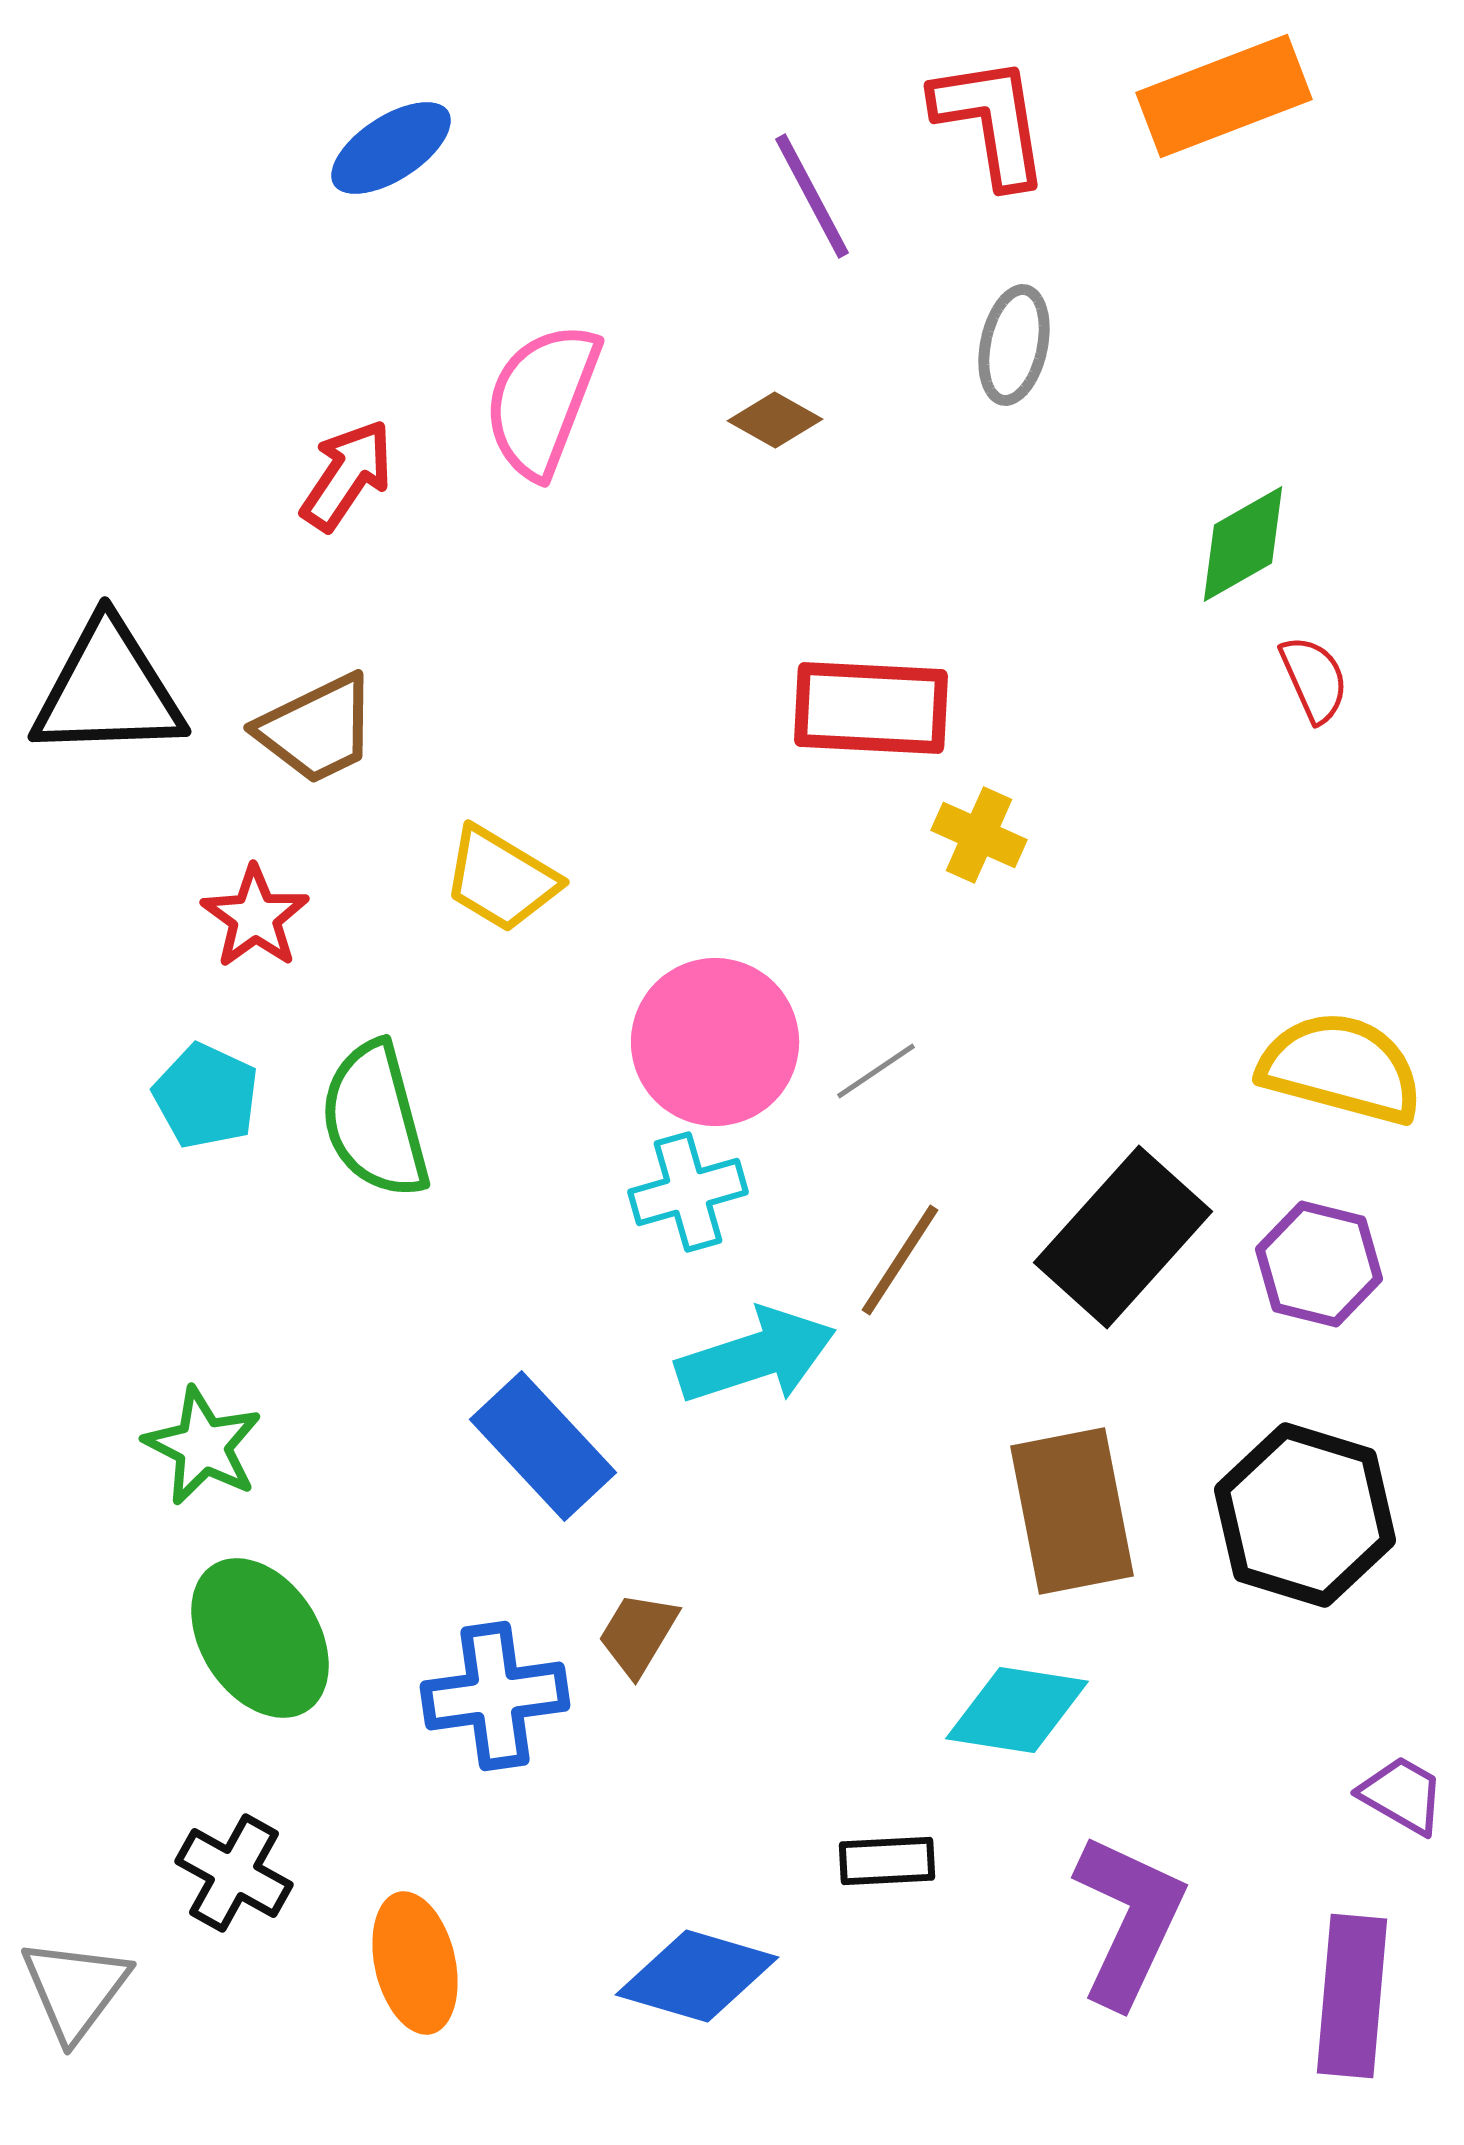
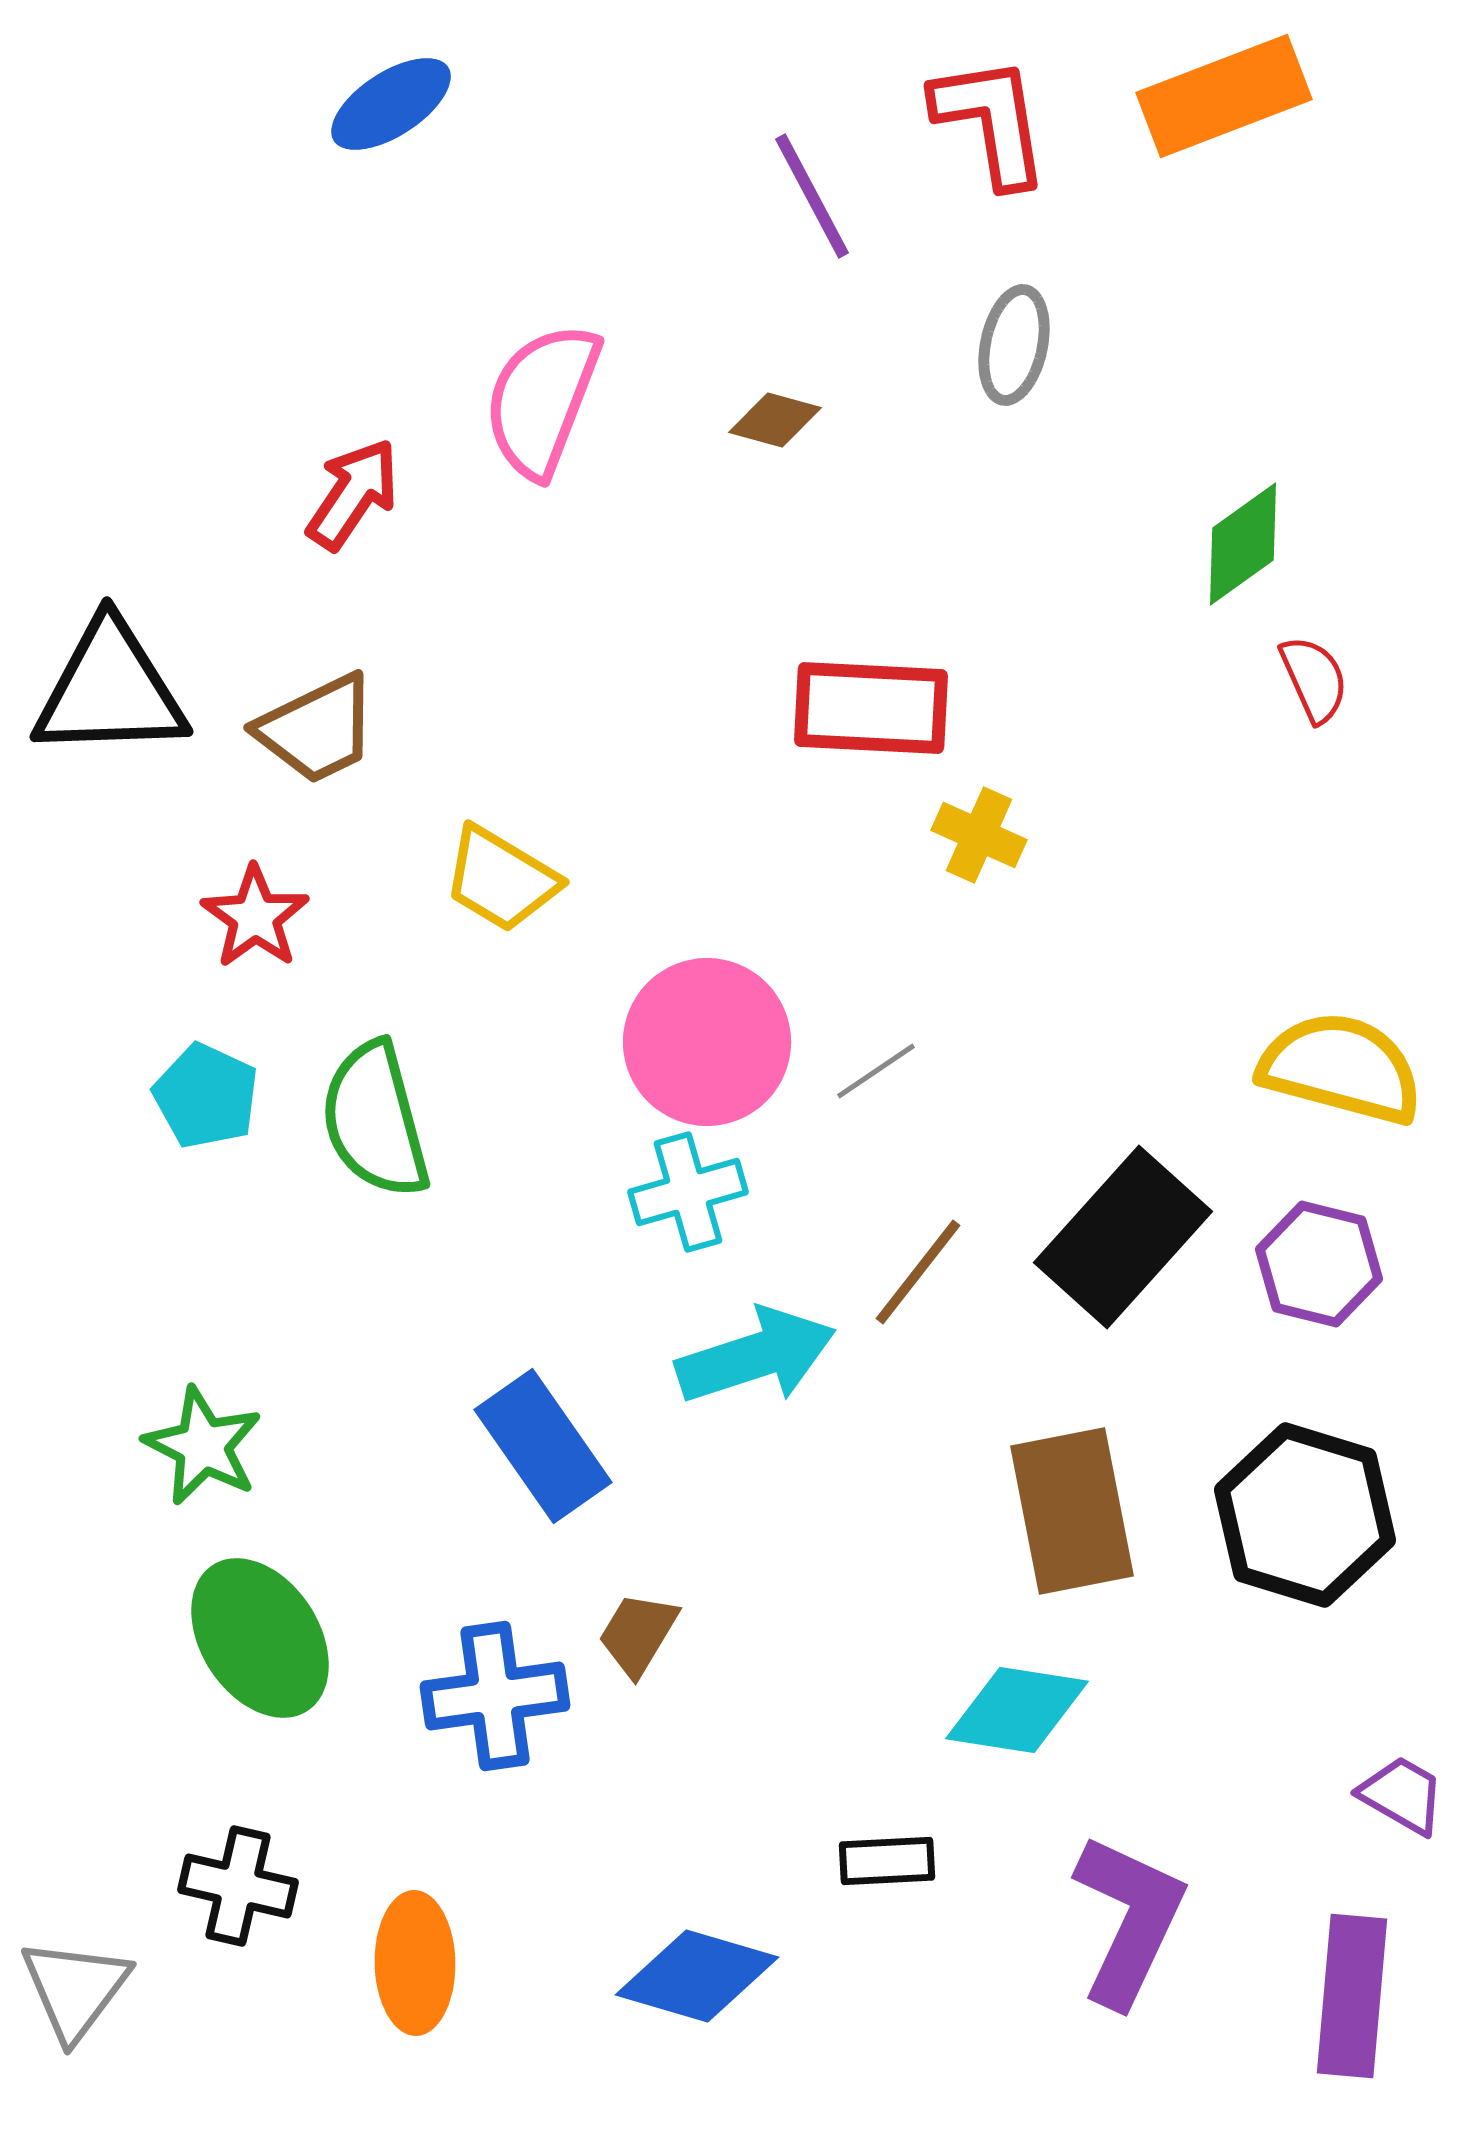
blue ellipse at (391, 148): moved 44 px up
brown diamond at (775, 420): rotated 14 degrees counterclockwise
red arrow at (347, 475): moved 6 px right, 19 px down
green diamond at (1243, 544): rotated 6 degrees counterclockwise
black triangle at (108, 690): moved 2 px right
pink circle at (715, 1042): moved 8 px left
brown line at (900, 1260): moved 18 px right, 12 px down; rotated 5 degrees clockwise
blue rectangle at (543, 1446): rotated 8 degrees clockwise
black cross at (234, 1873): moved 4 px right, 13 px down; rotated 16 degrees counterclockwise
orange ellipse at (415, 1963): rotated 12 degrees clockwise
